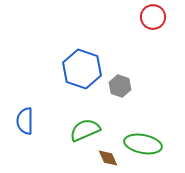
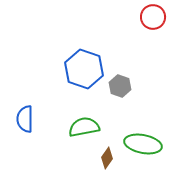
blue hexagon: moved 2 px right
blue semicircle: moved 2 px up
green semicircle: moved 1 px left, 3 px up; rotated 12 degrees clockwise
brown diamond: moved 1 px left; rotated 60 degrees clockwise
